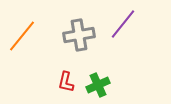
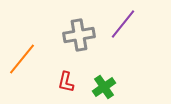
orange line: moved 23 px down
green cross: moved 6 px right, 2 px down; rotated 10 degrees counterclockwise
